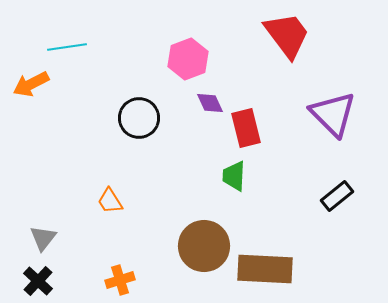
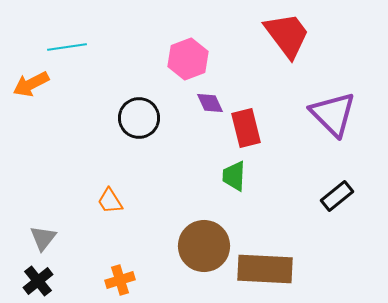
black cross: rotated 8 degrees clockwise
